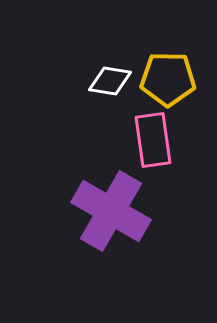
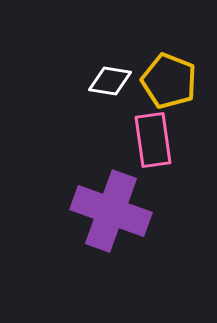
yellow pentagon: moved 1 px right, 2 px down; rotated 20 degrees clockwise
purple cross: rotated 10 degrees counterclockwise
